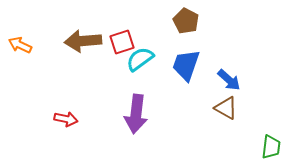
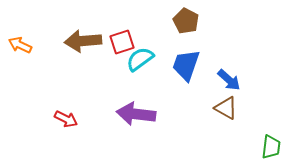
purple arrow: rotated 90 degrees clockwise
red arrow: rotated 15 degrees clockwise
